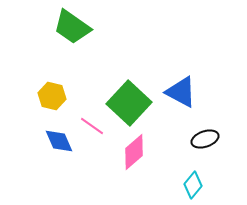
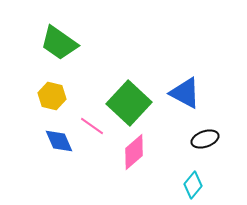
green trapezoid: moved 13 px left, 16 px down
blue triangle: moved 4 px right, 1 px down
